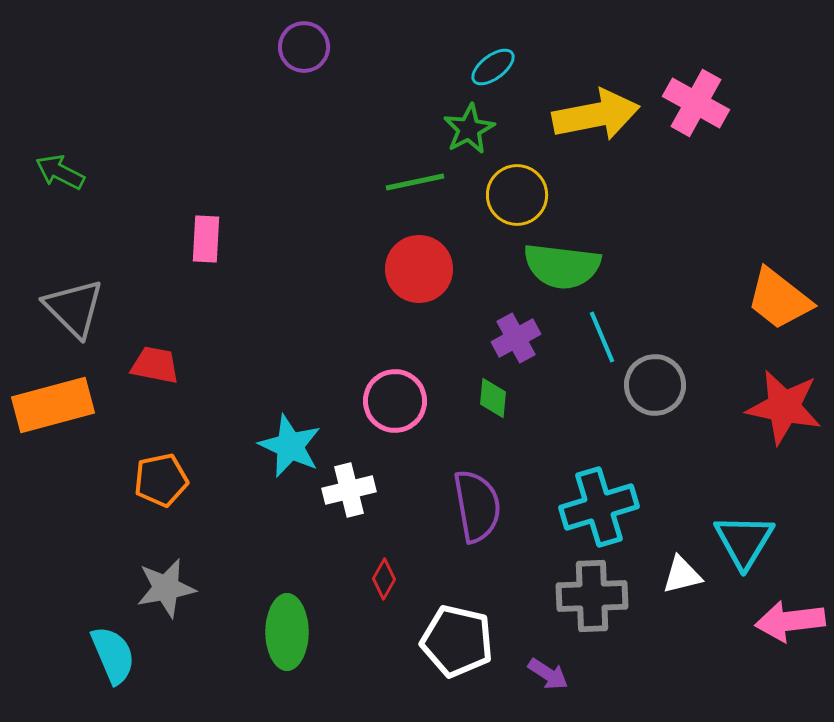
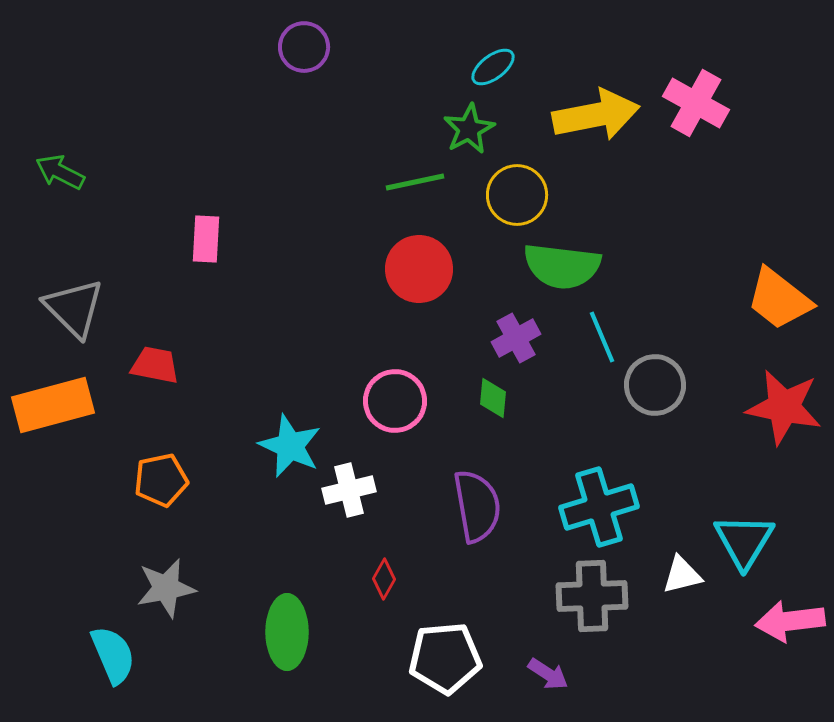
white pentagon: moved 12 px left, 17 px down; rotated 18 degrees counterclockwise
